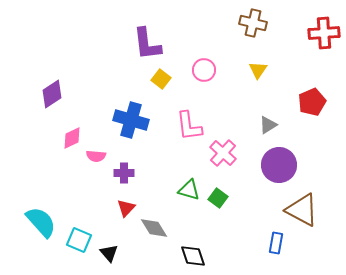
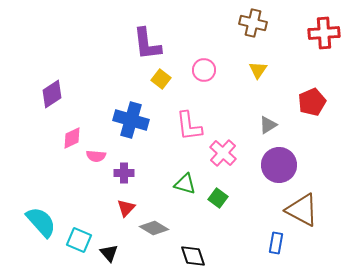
green triangle: moved 4 px left, 6 px up
gray diamond: rotated 28 degrees counterclockwise
